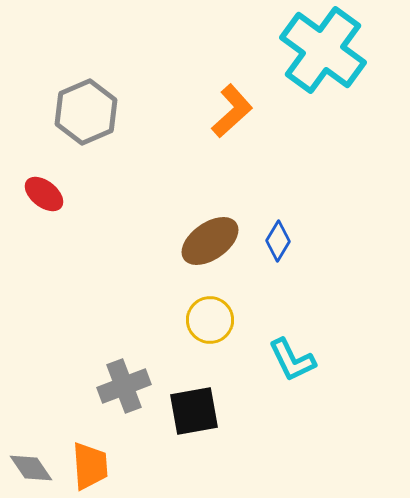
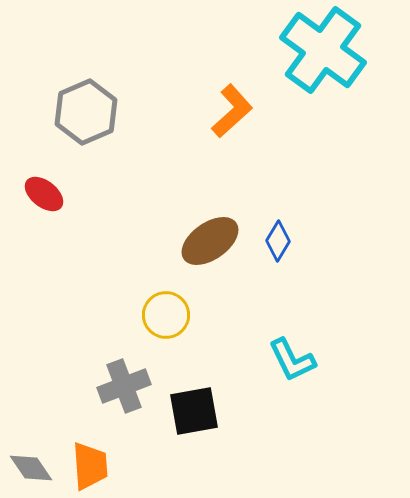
yellow circle: moved 44 px left, 5 px up
